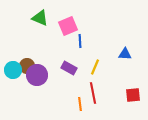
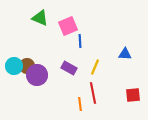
cyan circle: moved 1 px right, 4 px up
